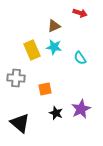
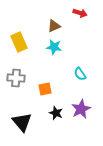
yellow rectangle: moved 13 px left, 8 px up
cyan semicircle: moved 16 px down
black triangle: moved 2 px right, 1 px up; rotated 10 degrees clockwise
